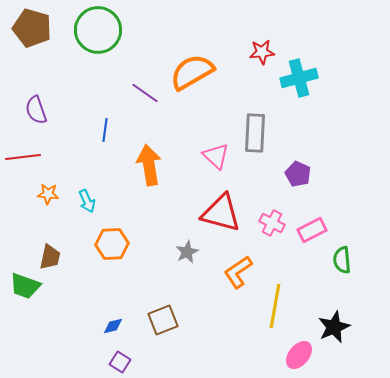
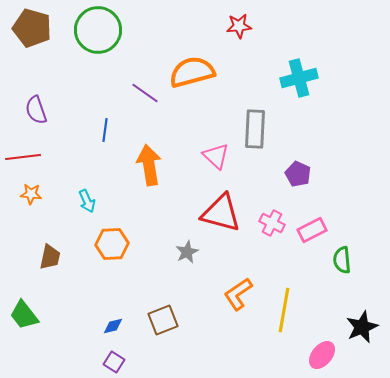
red star: moved 23 px left, 26 px up
orange semicircle: rotated 15 degrees clockwise
gray rectangle: moved 4 px up
orange star: moved 17 px left
orange L-shape: moved 22 px down
green trapezoid: moved 1 px left, 29 px down; rotated 32 degrees clockwise
yellow line: moved 9 px right, 4 px down
black star: moved 28 px right
pink ellipse: moved 23 px right
purple square: moved 6 px left
